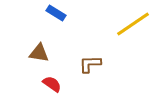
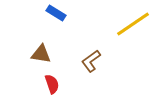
brown triangle: moved 2 px right, 1 px down
brown L-shape: moved 1 px right, 3 px up; rotated 35 degrees counterclockwise
red semicircle: rotated 36 degrees clockwise
